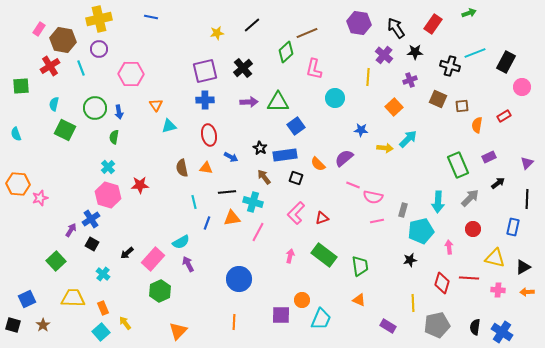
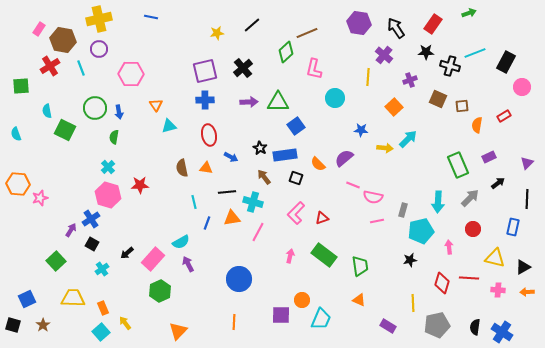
black star at (415, 52): moved 11 px right
cyan semicircle at (54, 104): moved 7 px left, 7 px down; rotated 24 degrees counterclockwise
cyan cross at (103, 274): moved 1 px left, 5 px up; rotated 16 degrees clockwise
